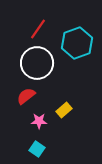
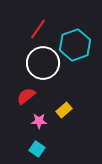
cyan hexagon: moved 2 px left, 2 px down
white circle: moved 6 px right
